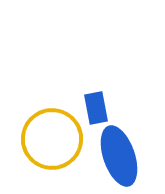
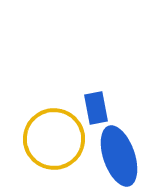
yellow circle: moved 2 px right
